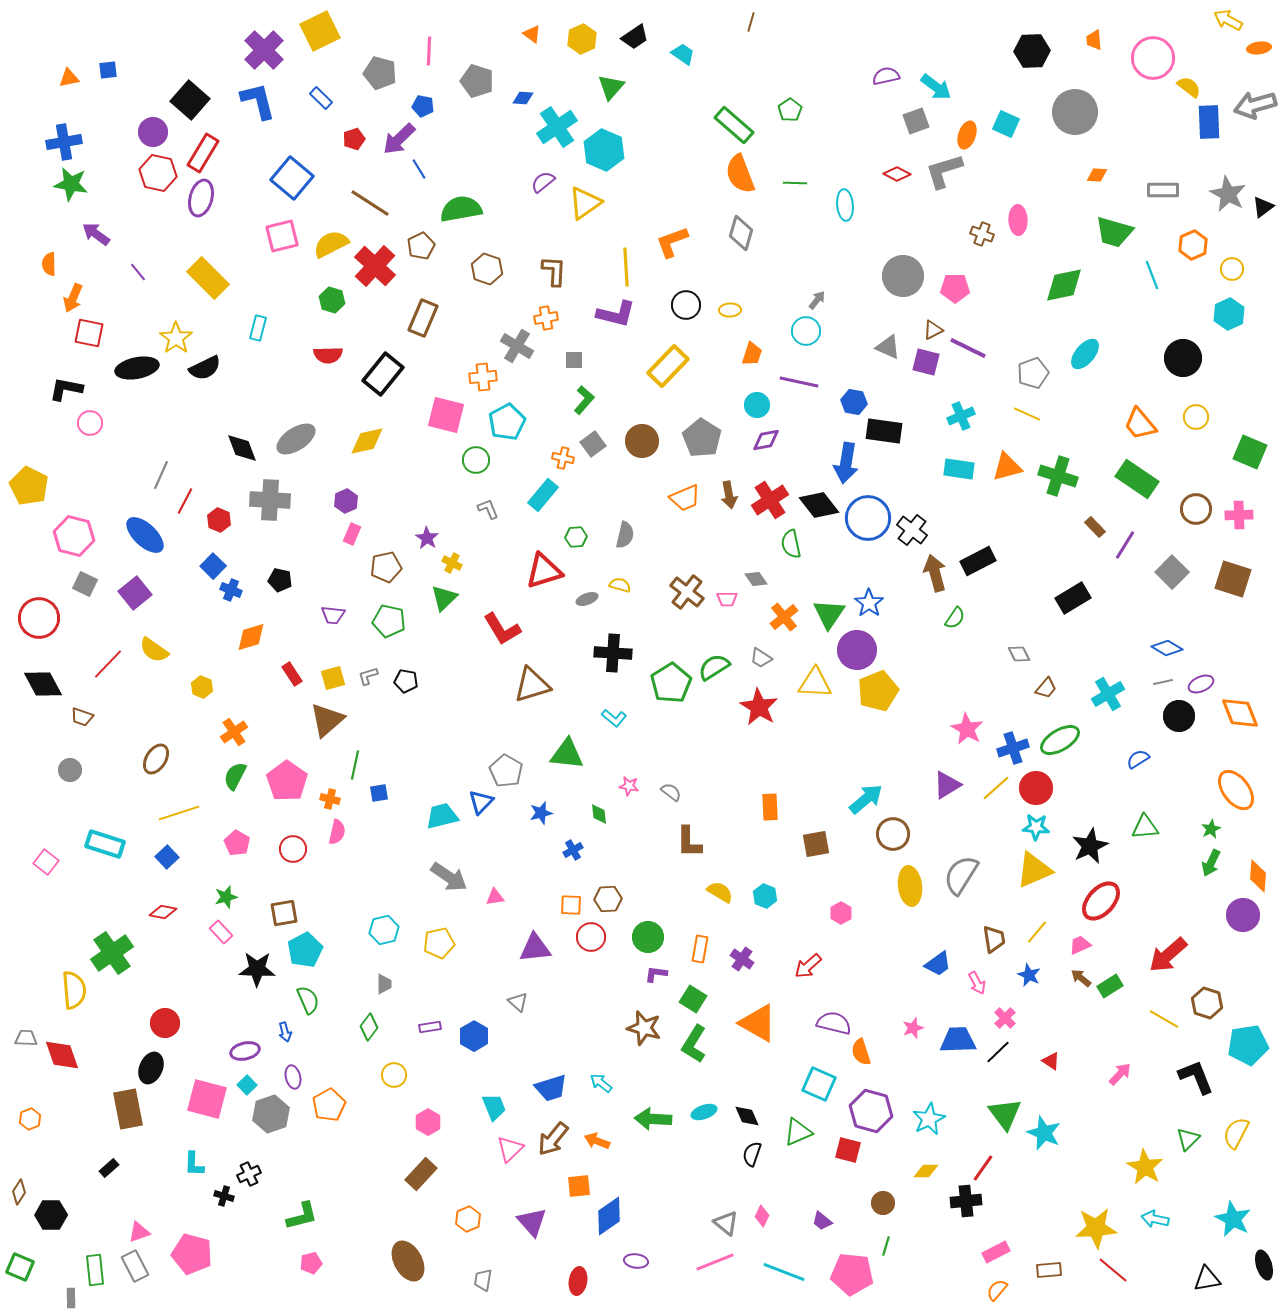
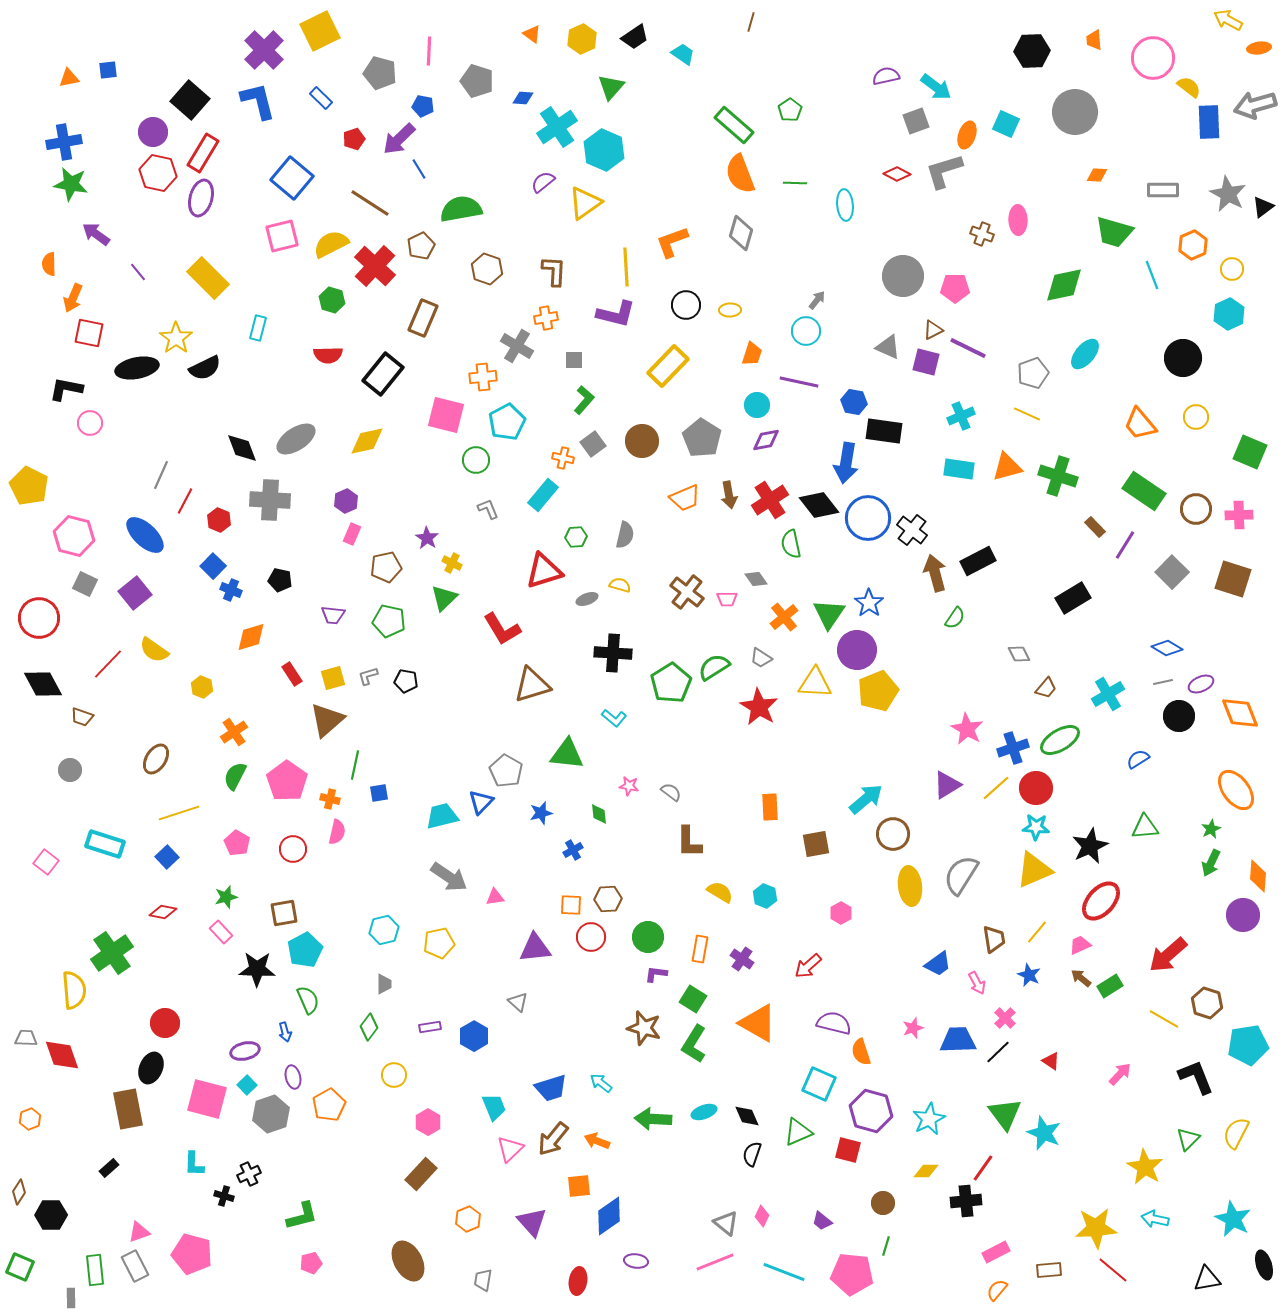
green rectangle at (1137, 479): moved 7 px right, 12 px down
